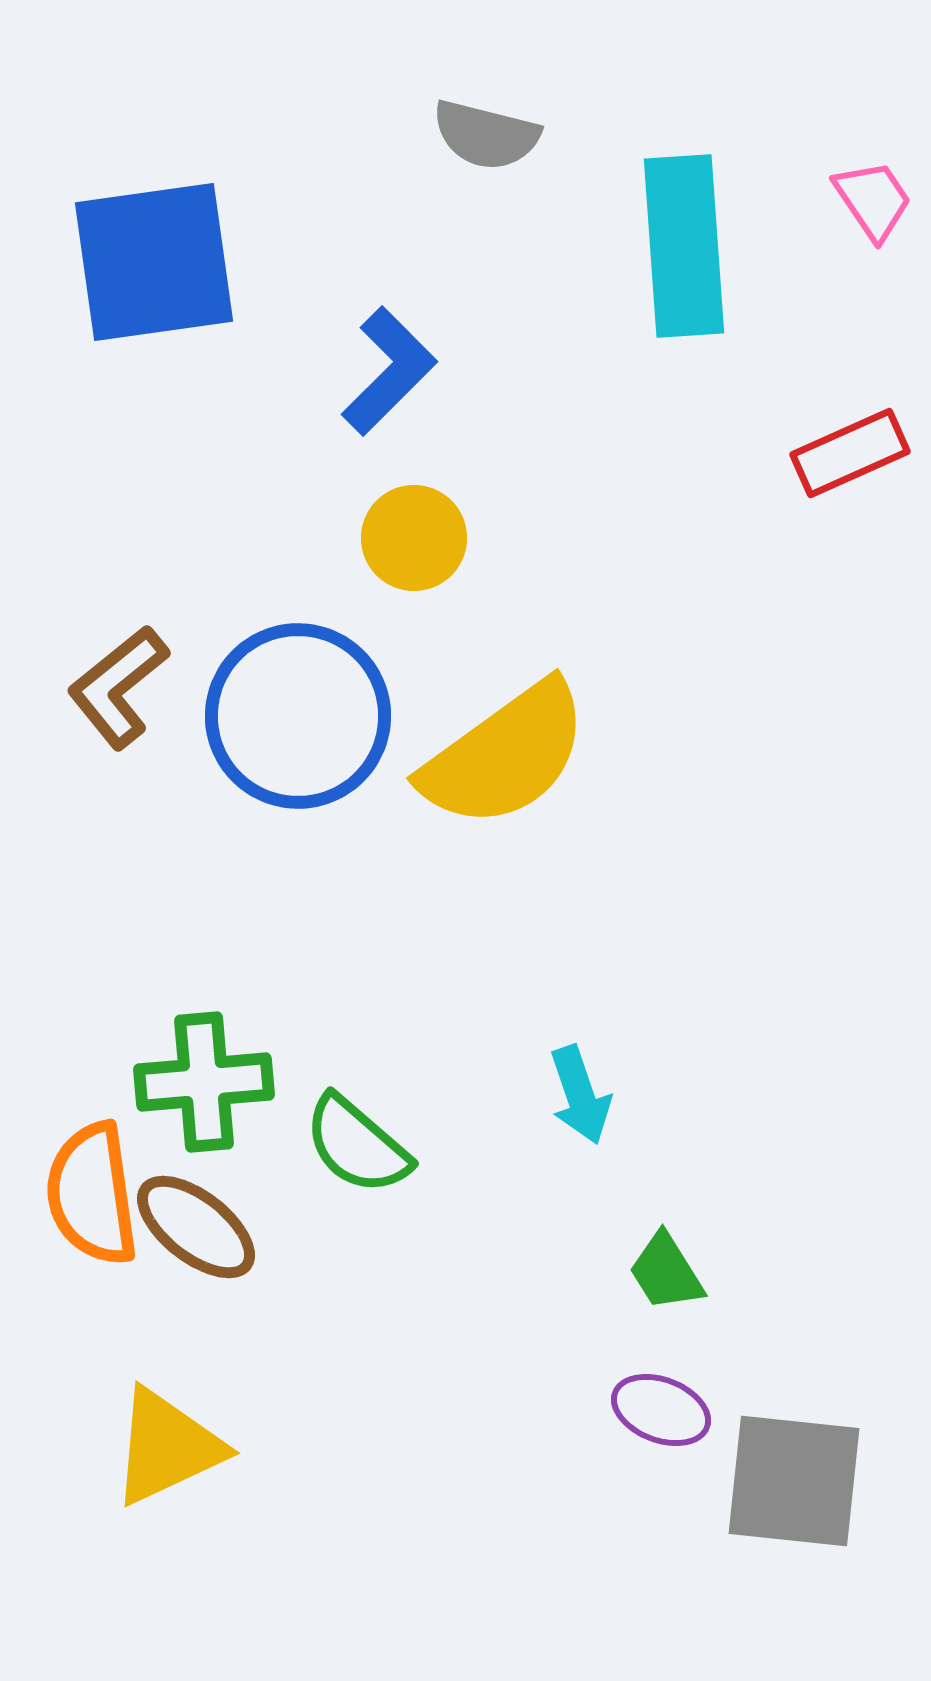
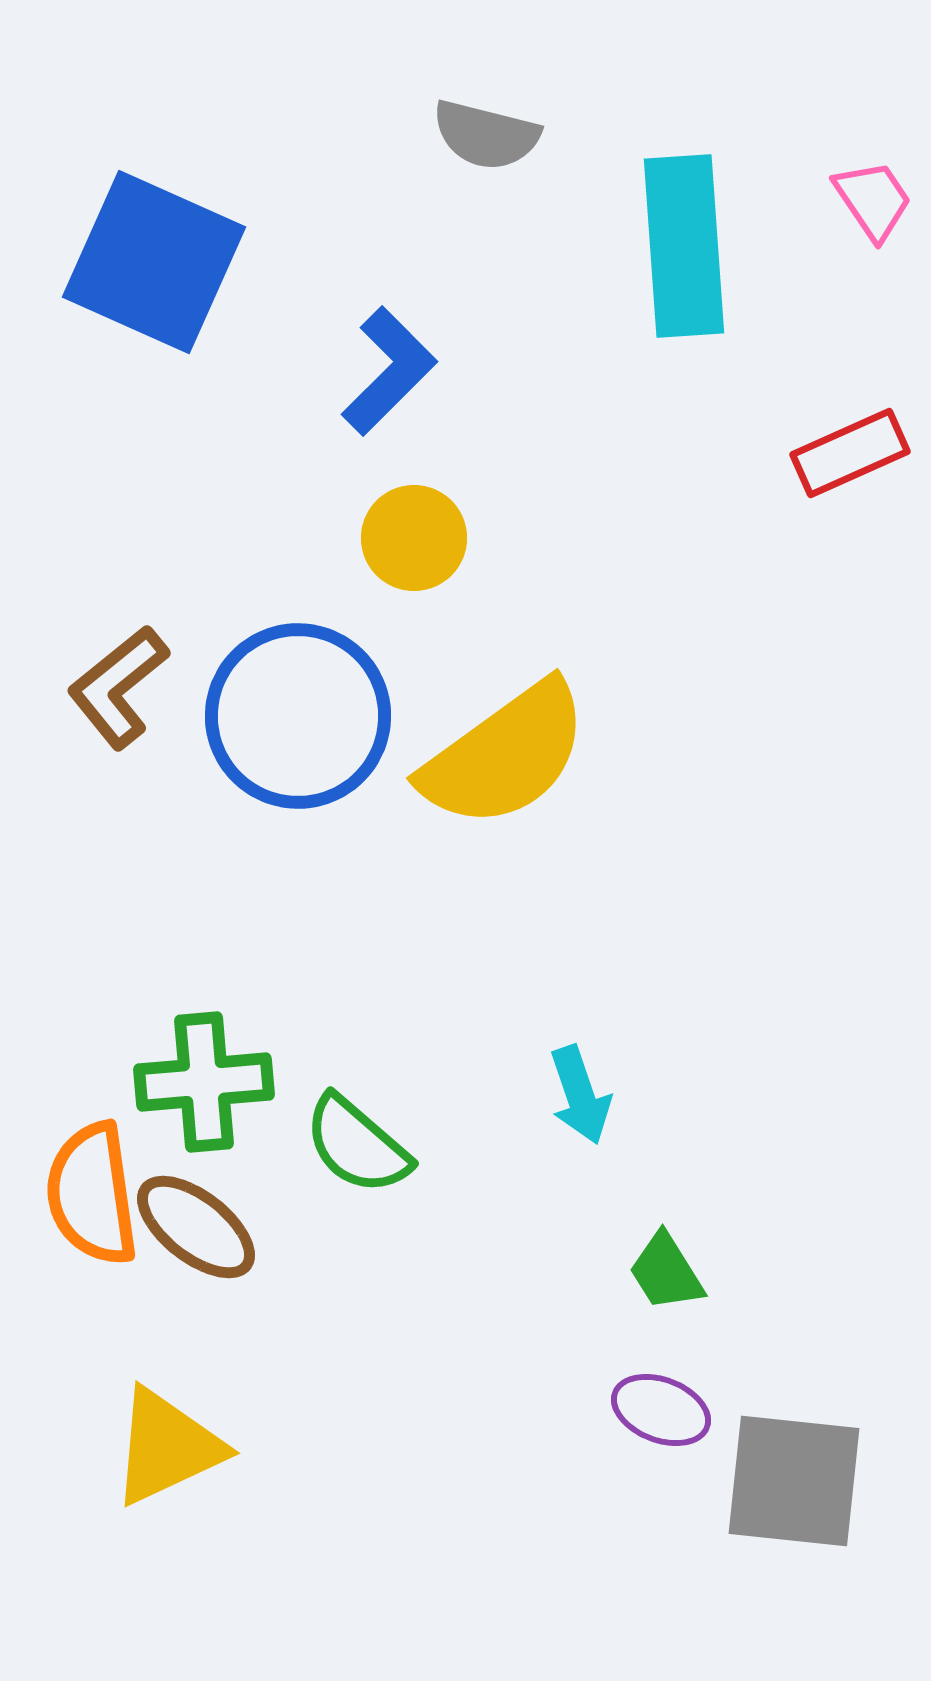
blue square: rotated 32 degrees clockwise
